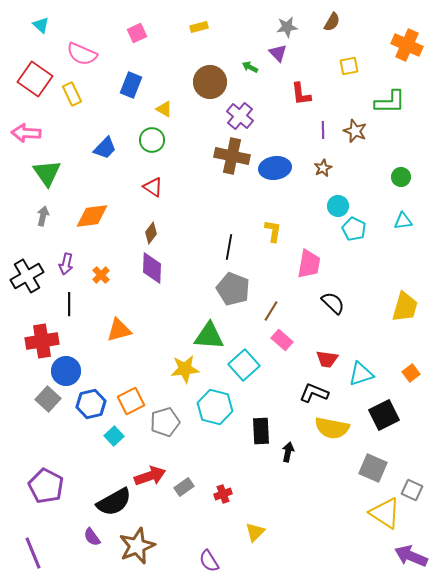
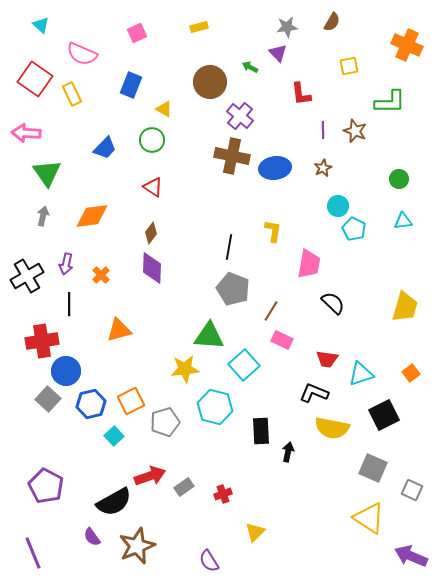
green circle at (401, 177): moved 2 px left, 2 px down
pink rectangle at (282, 340): rotated 15 degrees counterclockwise
yellow triangle at (385, 513): moved 16 px left, 5 px down
